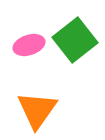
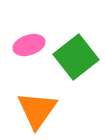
green square: moved 1 px right, 17 px down
